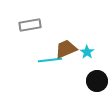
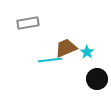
gray rectangle: moved 2 px left, 2 px up
brown trapezoid: moved 1 px up
black circle: moved 2 px up
